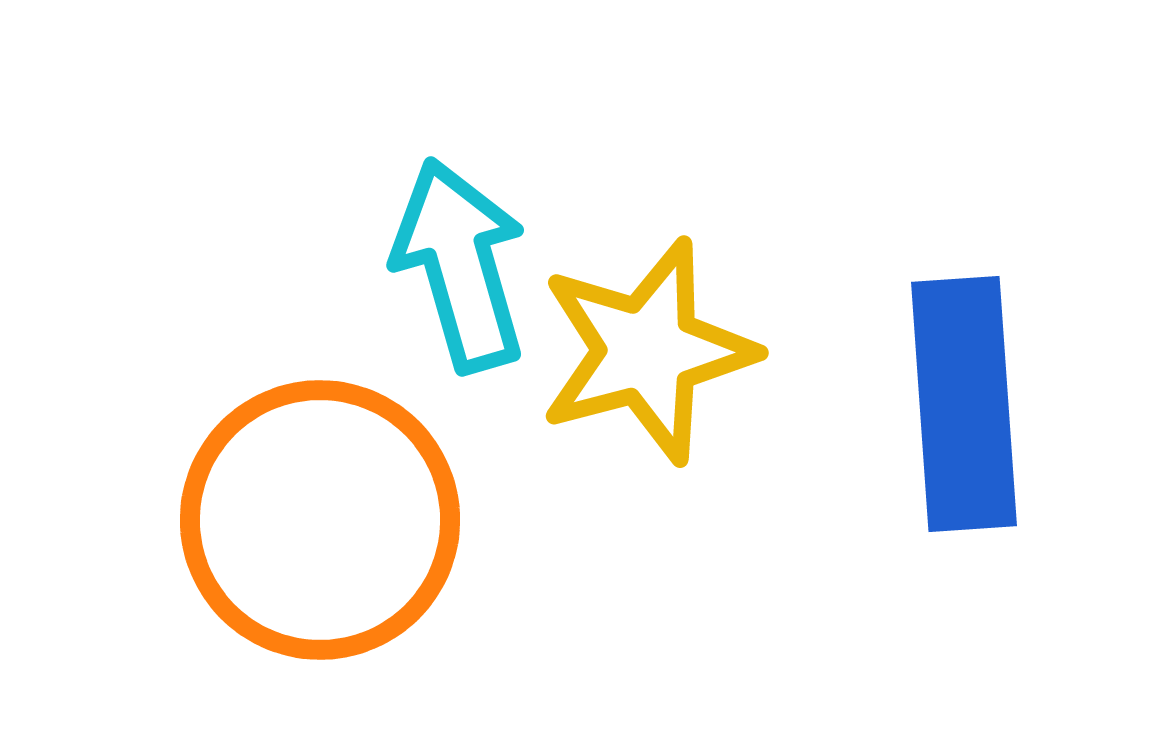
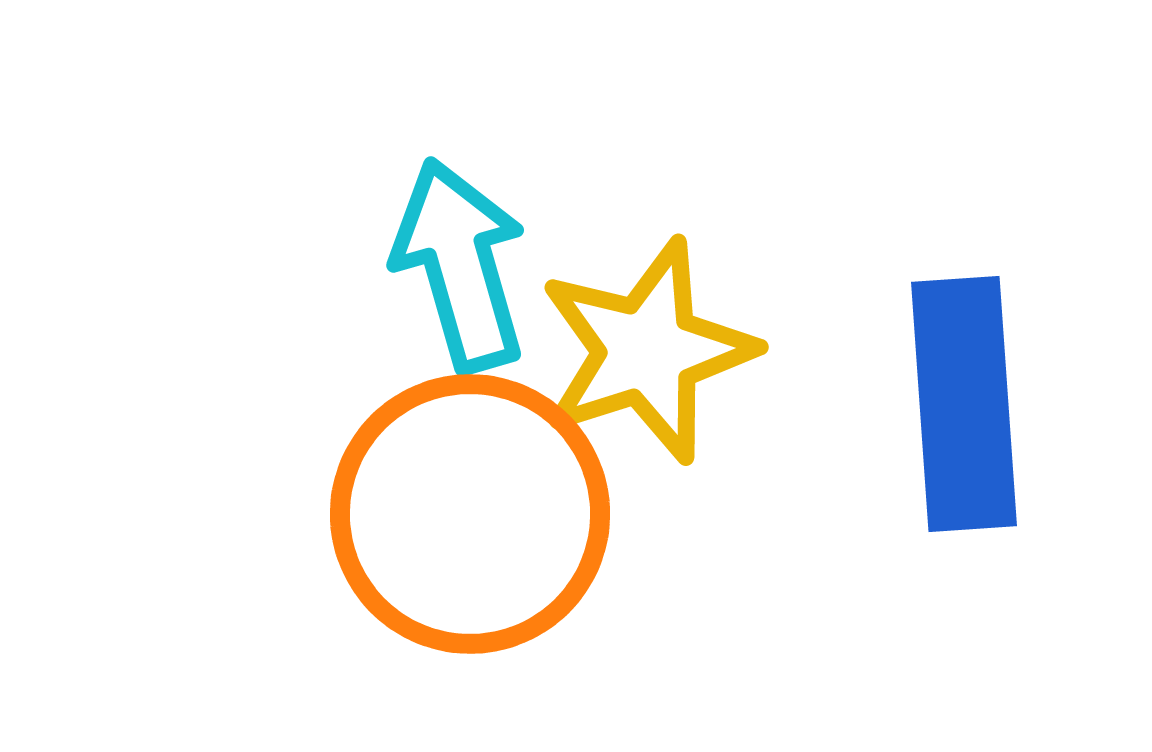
yellow star: rotated 3 degrees counterclockwise
orange circle: moved 150 px right, 6 px up
